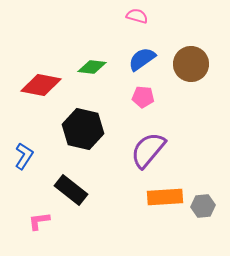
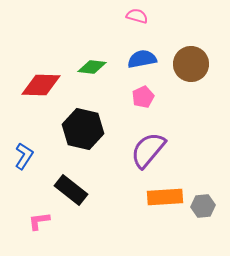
blue semicircle: rotated 24 degrees clockwise
red diamond: rotated 9 degrees counterclockwise
pink pentagon: rotated 30 degrees counterclockwise
